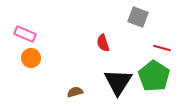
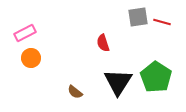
gray square: rotated 30 degrees counterclockwise
pink rectangle: moved 1 px up; rotated 50 degrees counterclockwise
red line: moved 26 px up
green pentagon: moved 2 px right, 1 px down
brown semicircle: rotated 126 degrees counterclockwise
